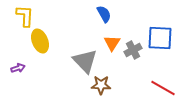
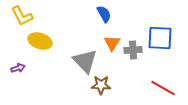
yellow L-shape: moved 3 px left; rotated 150 degrees clockwise
yellow ellipse: rotated 50 degrees counterclockwise
gray cross: rotated 24 degrees clockwise
